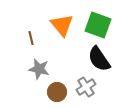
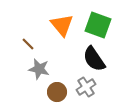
brown line: moved 3 px left, 6 px down; rotated 32 degrees counterclockwise
black semicircle: moved 5 px left
